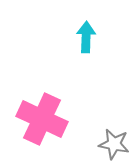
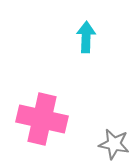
pink cross: rotated 12 degrees counterclockwise
